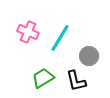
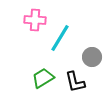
pink cross: moved 7 px right, 12 px up; rotated 20 degrees counterclockwise
gray circle: moved 3 px right, 1 px down
black L-shape: moved 1 px left, 1 px down
